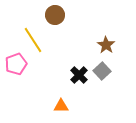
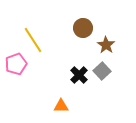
brown circle: moved 28 px right, 13 px down
